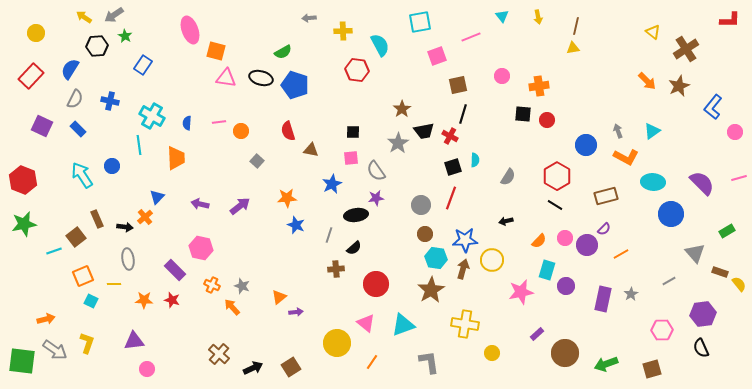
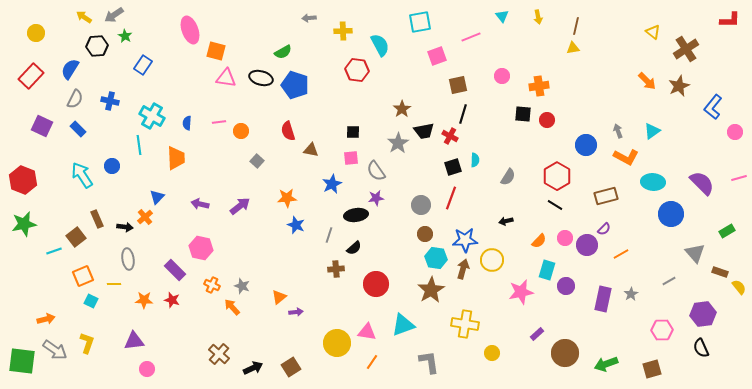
yellow semicircle at (739, 284): moved 3 px down
pink triangle at (366, 323): moved 1 px right, 9 px down; rotated 30 degrees counterclockwise
